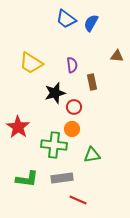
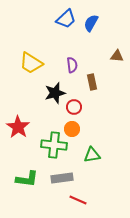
blue trapezoid: rotated 80 degrees counterclockwise
